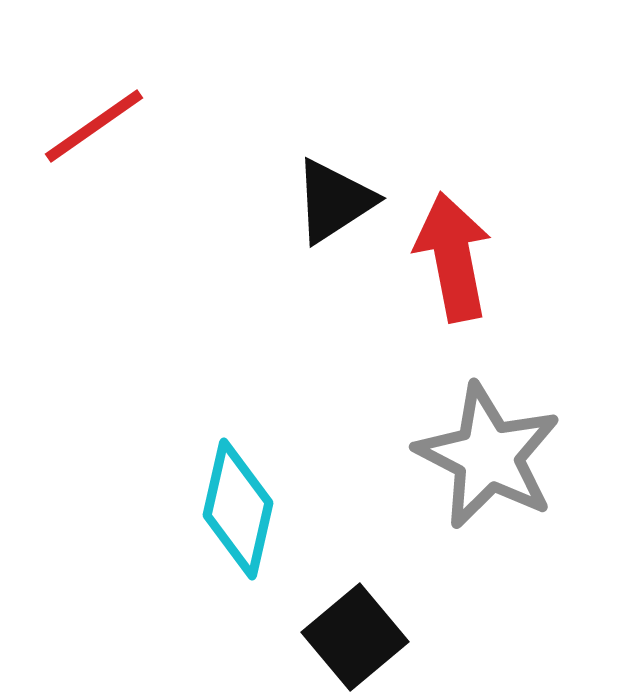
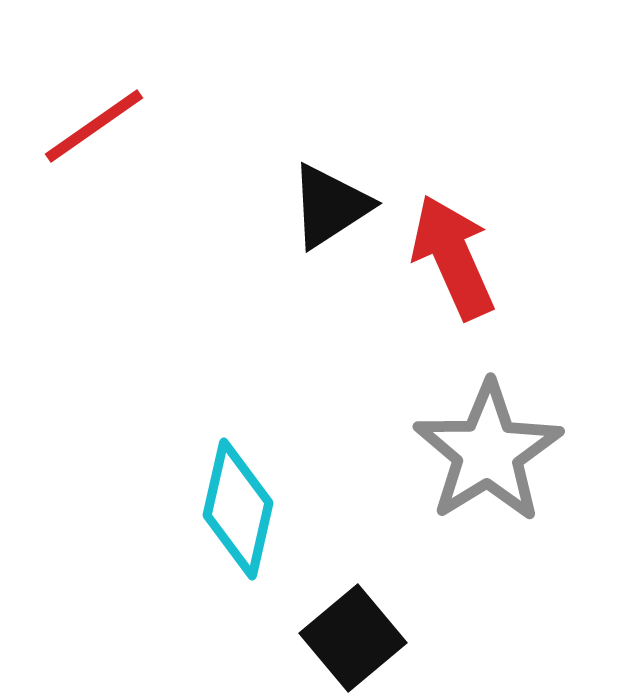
black triangle: moved 4 px left, 5 px down
red arrow: rotated 13 degrees counterclockwise
gray star: moved 4 px up; rotated 13 degrees clockwise
black square: moved 2 px left, 1 px down
